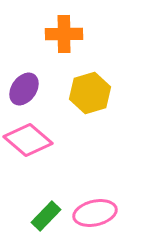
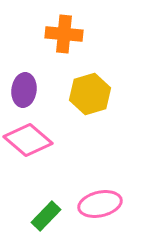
orange cross: rotated 6 degrees clockwise
purple ellipse: moved 1 px down; rotated 28 degrees counterclockwise
yellow hexagon: moved 1 px down
pink ellipse: moved 5 px right, 9 px up
